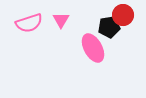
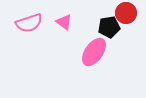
red circle: moved 3 px right, 2 px up
pink triangle: moved 3 px right, 2 px down; rotated 24 degrees counterclockwise
pink ellipse: moved 1 px right, 4 px down; rotated 64 degrees clockwise
